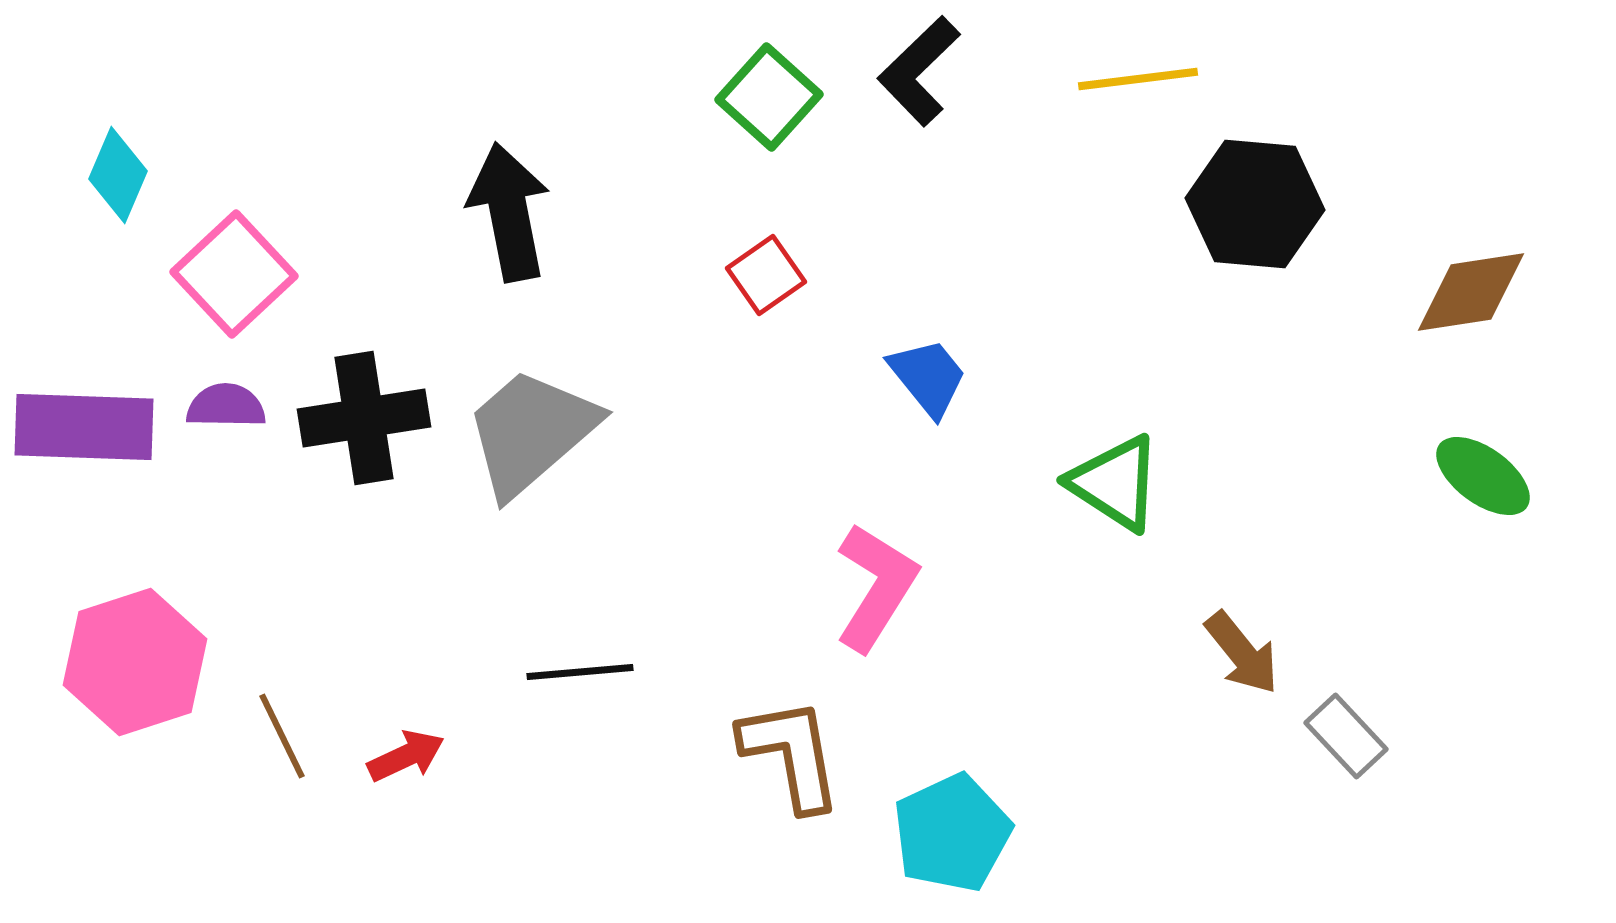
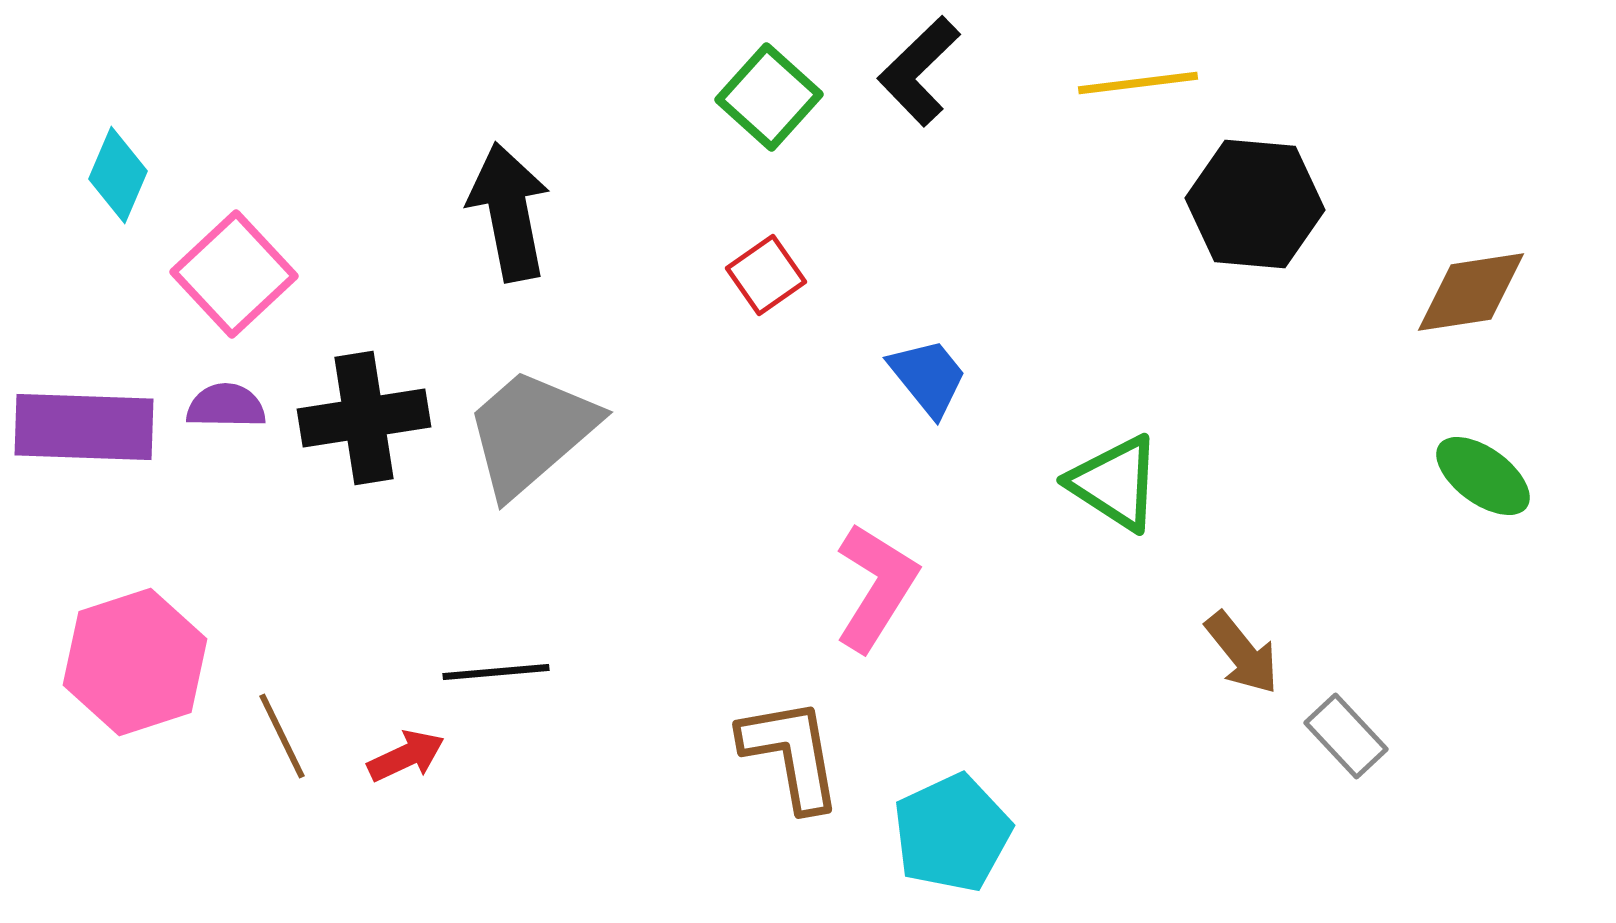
yellow line: moved 4 px down
black line: moved 84 px left
